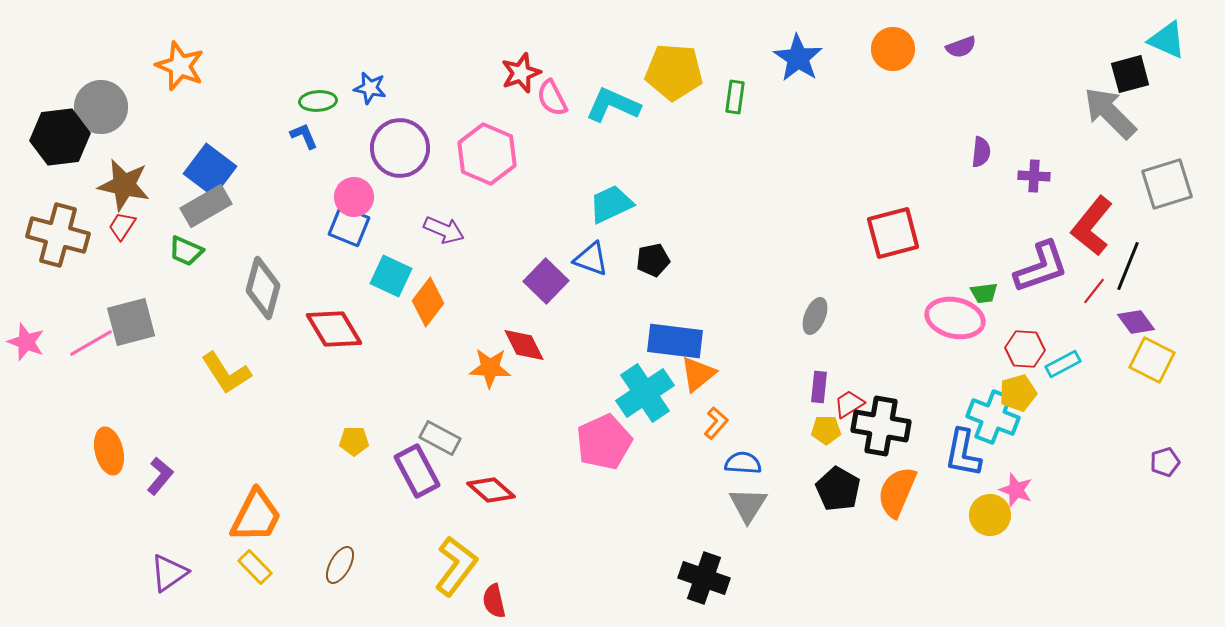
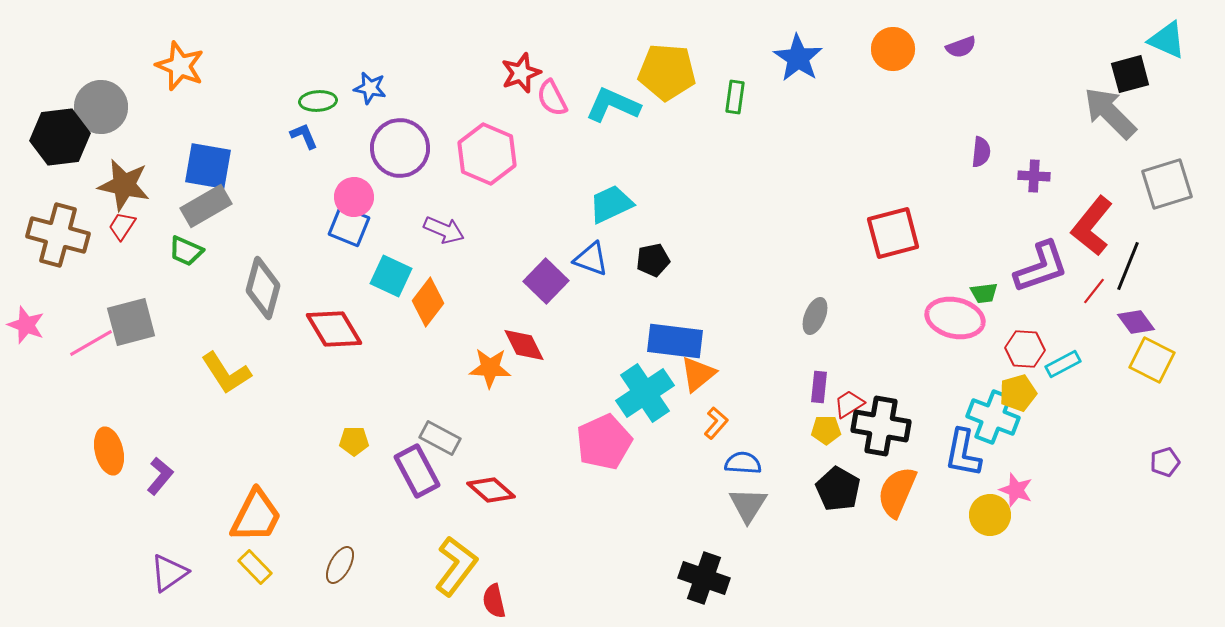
yellow pentagon at (674, 72): moved 7 px left
blue square at (210, 170): moved 2 px left, 4 px up; rotated 27 degrees counterclockwise
pink star at (26, 342): moved 17 px up
